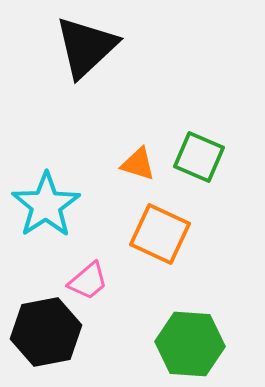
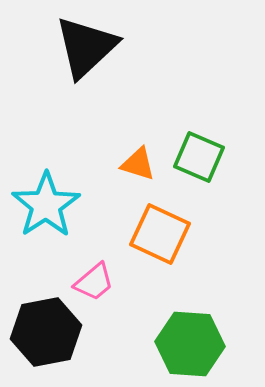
pink trapezoid: moved 6 px right, 1 px down
